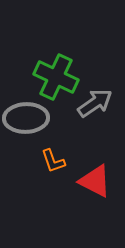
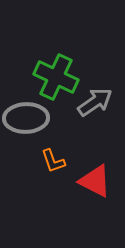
gray arrow: moved 1 px up
